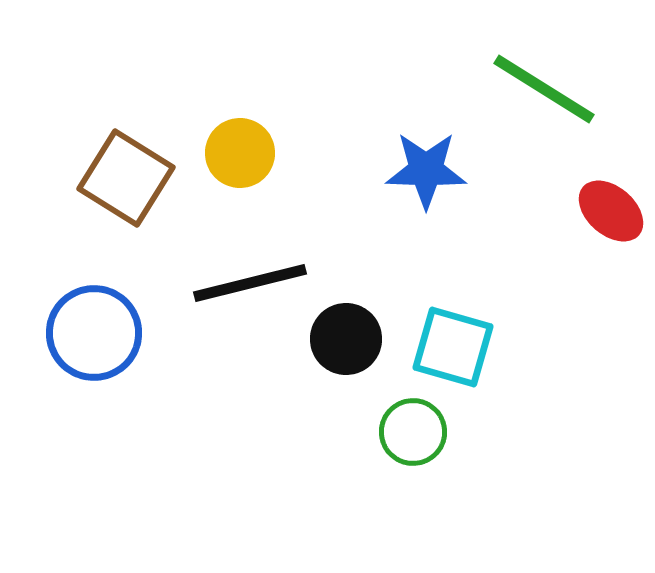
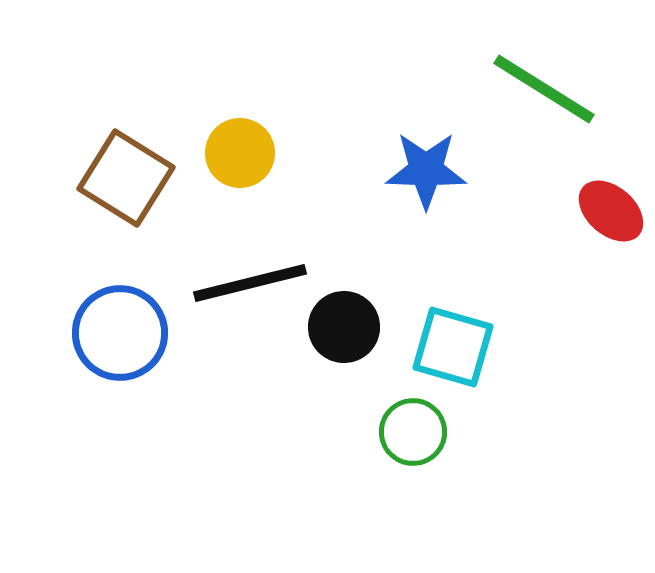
blue circle: moved 26 px right
black circle: moved 2 px left, 12 px up
